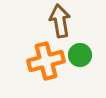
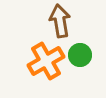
orange cross: rotated 15 degrees counterclockwise
